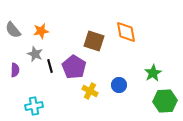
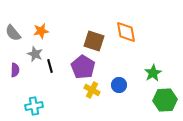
gray semicircle: moved 3 px down
purple pentagon: moved 9 px right
yellow cross: moved 2 px right, 1 px up
green hexagon: moved 1 px up
